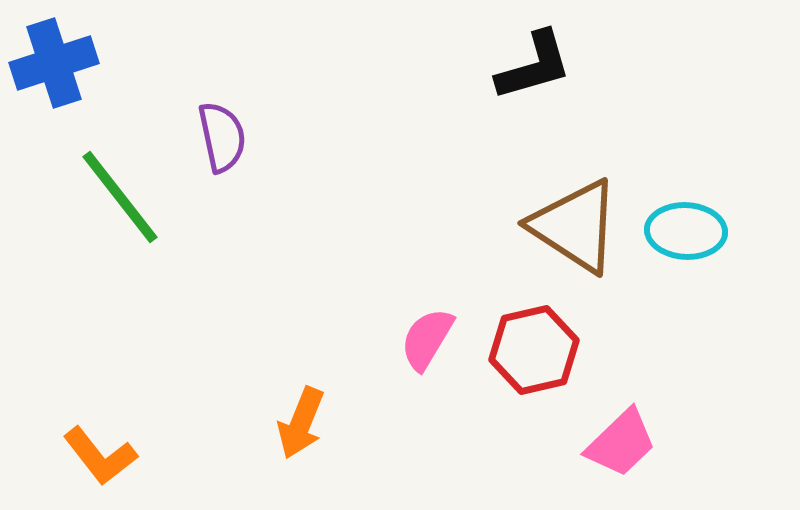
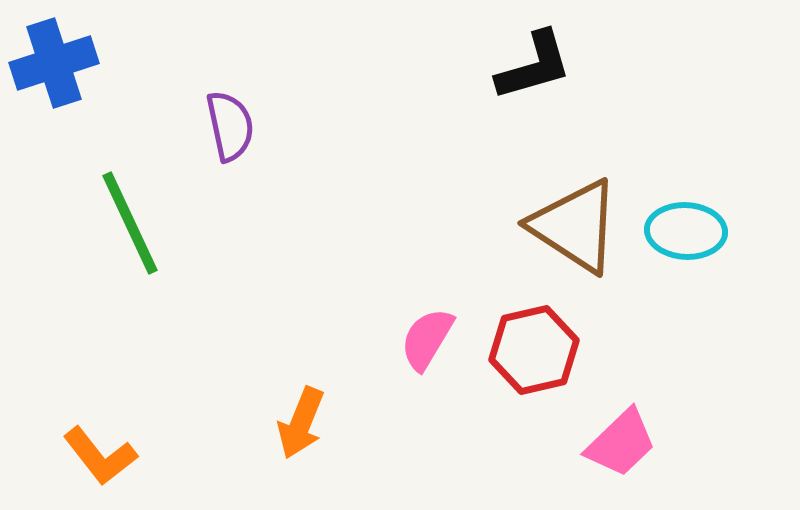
purple semicircle: moved 8 px right, 11 px up
green line: moved 10 px right, 26 px down; rotated 13 degrees clockwise
